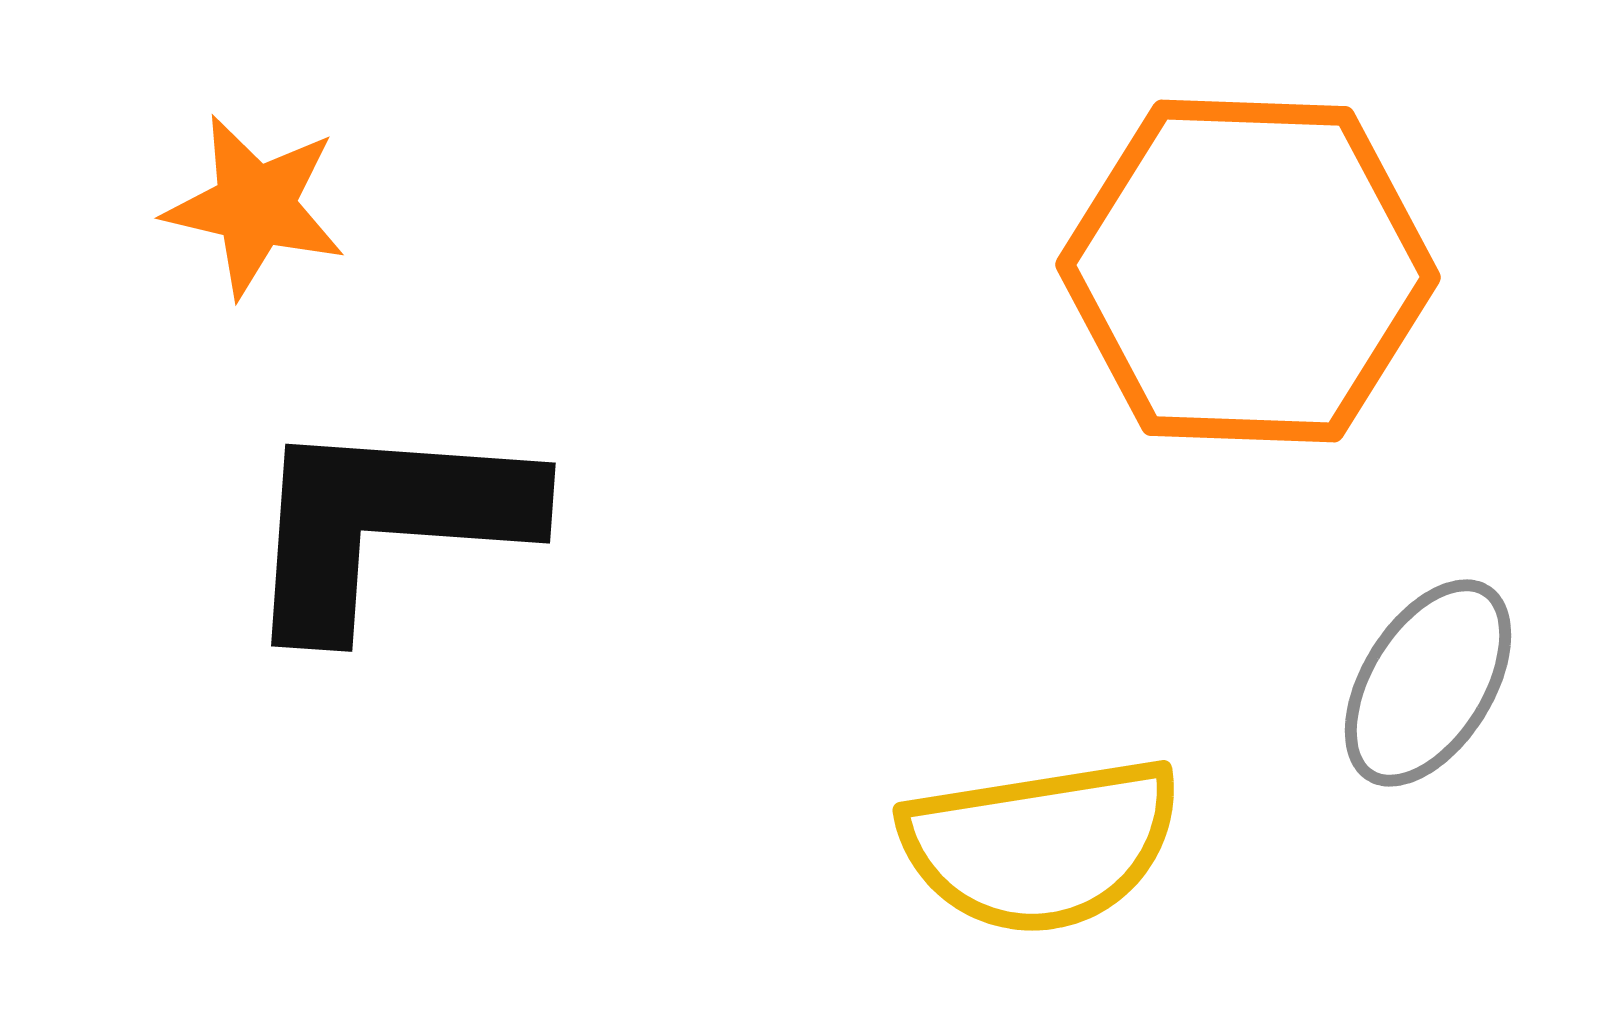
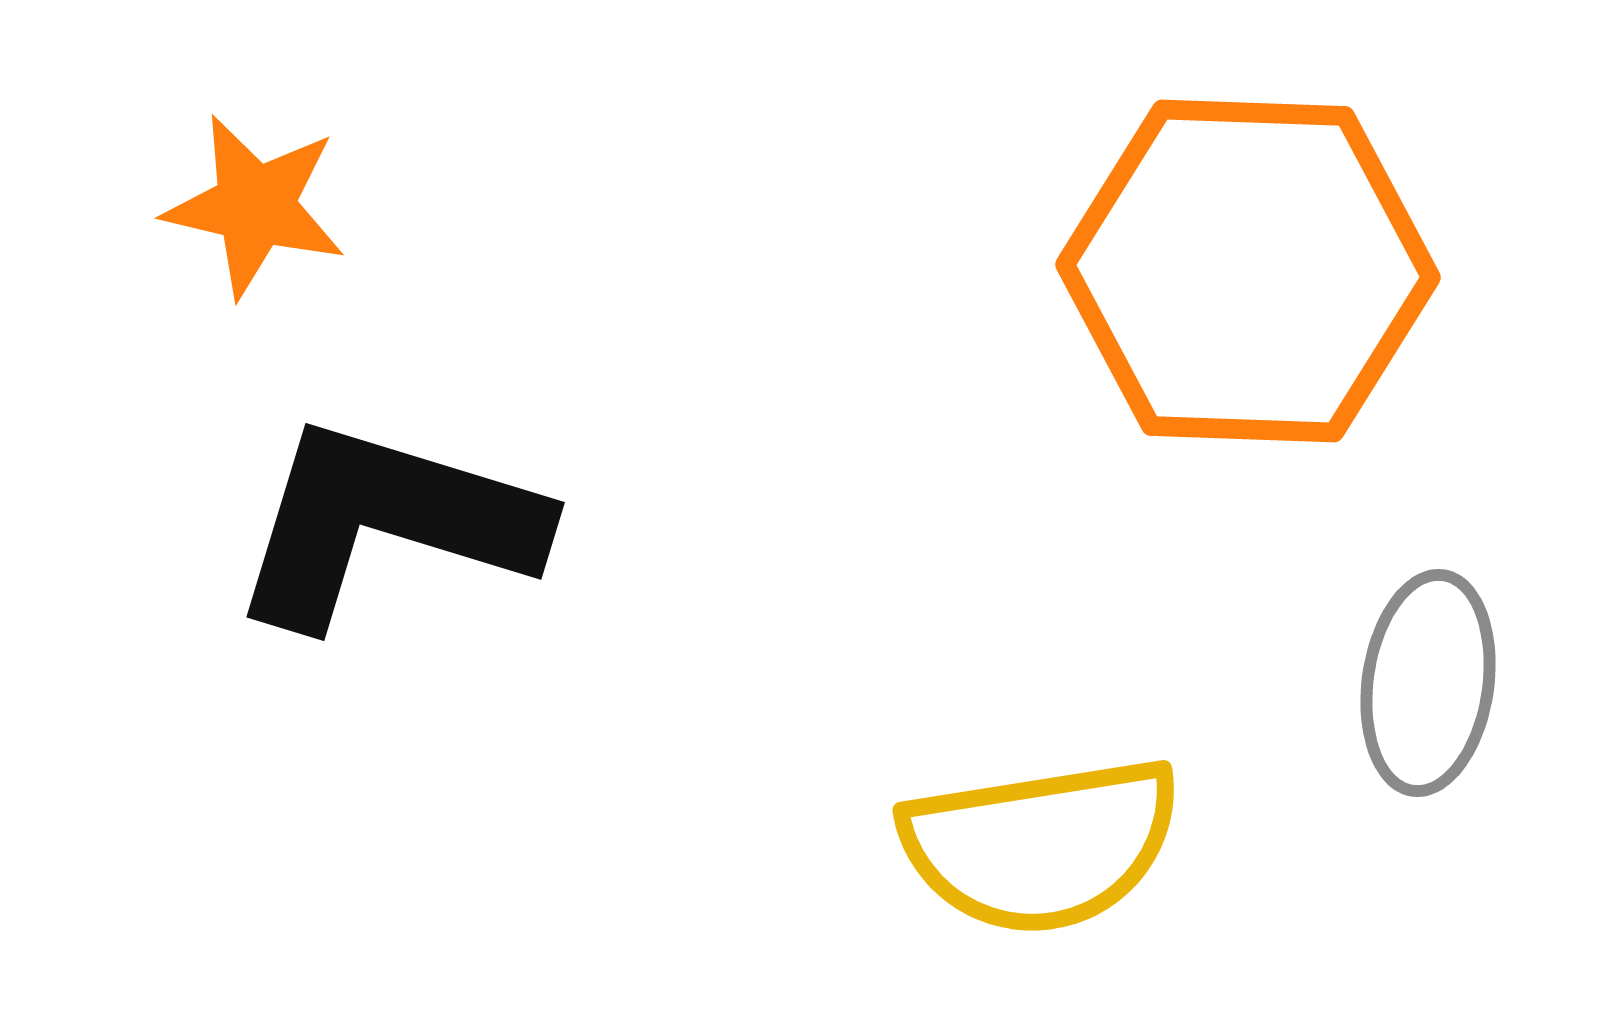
black L-shape: rotated 13 degrees clockwise
gray ellipse: rotated 24 degrees counterclockwise
